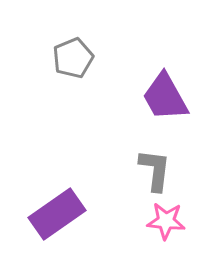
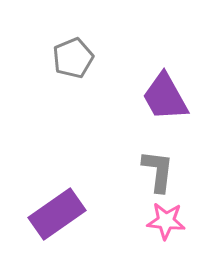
gray L-shape: moved 3 px right, 1 px down
